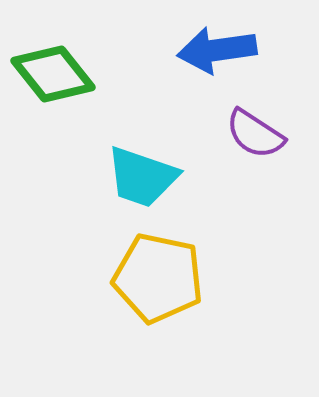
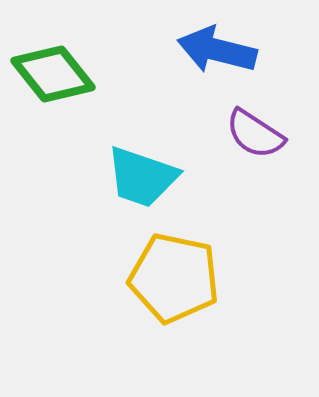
blue arrow: rotated 22 degrees clockwise
yellow pentagon: moved 16 px right
